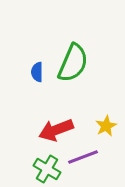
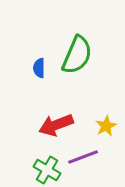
green semicircle: moved 4 px right, 8 px up
blue semicircle: moved 2 px right, 4 px up
red arrow: moved 5 px up
green cross: moved 1 px down
